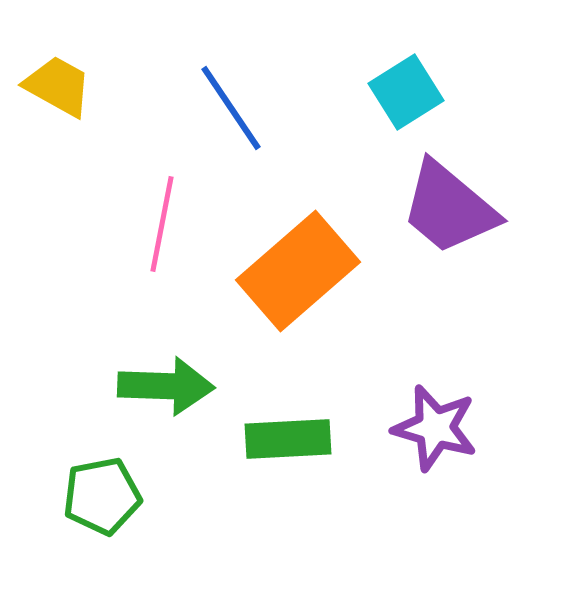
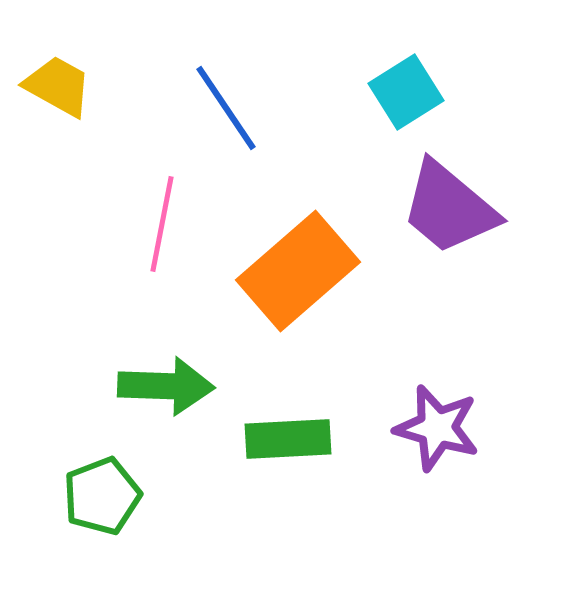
blue line: moved 5 px left
purple star: moved 2 px right
green pentagon: rotated 10 degrees counterclockwise
